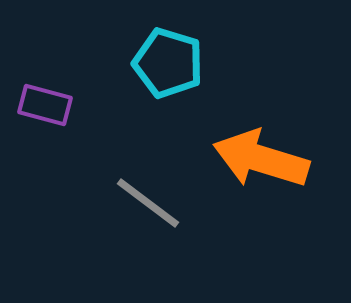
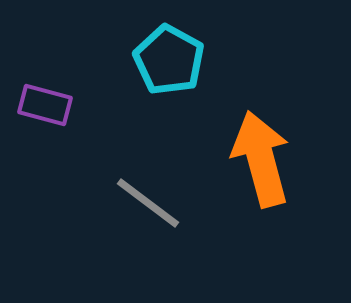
cyan pentagon: moved 1 px right, 3 px up; rotated 12 degrees clockwise
orange arrow: rotated 58 degrees clockwise
